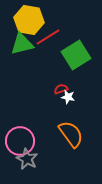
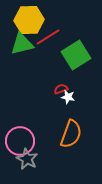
yellow hexagon: rotated 12 degrees counterclockwise
orange semicircle: rotated 56 degrees clockwise
